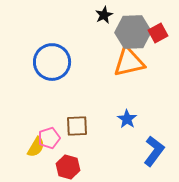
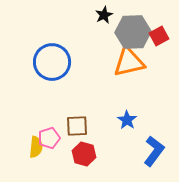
red square: moved 1 px right, 3 px down
blue star: moved 1 px down
yellow semicircle: rotated 25 degrees counterclockwise
red hexagon: moved 16 px right, 13 px up
